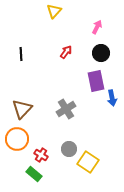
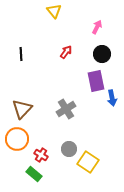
yellow triangle: rotated 21 degrees counterclockwise
black circle: moved 1 px right, 1 px down
